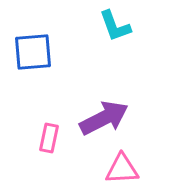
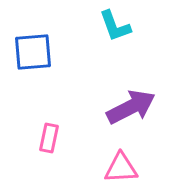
purple arrow: moved 27 px right, 11 px up
pink triangle: moved 1 px left, 1 px up
